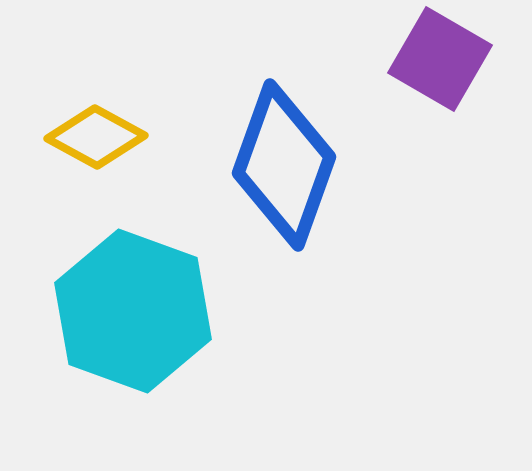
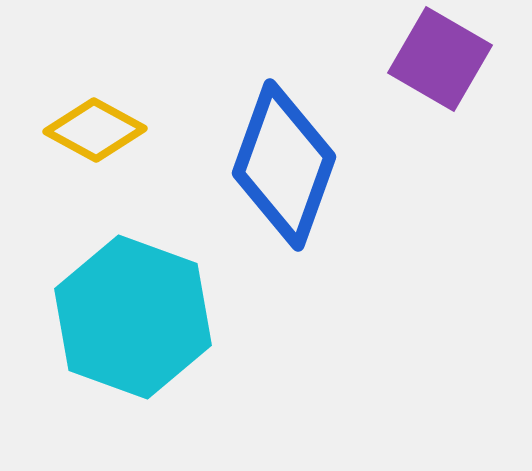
yellow diamond: moved 1 px left, 7 px up
cyan hexagon: moved 6 px down
